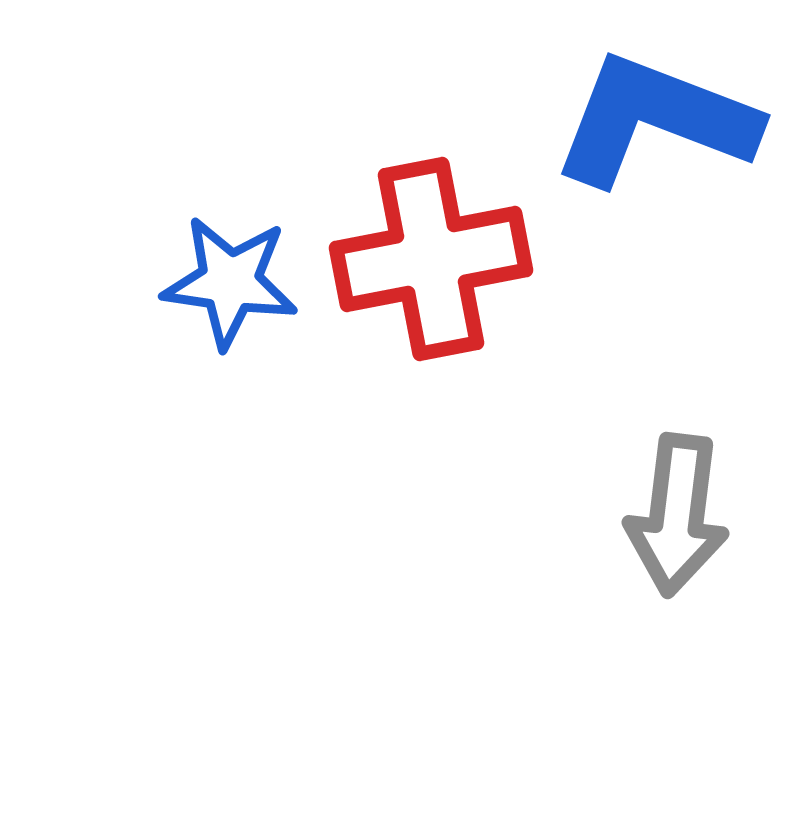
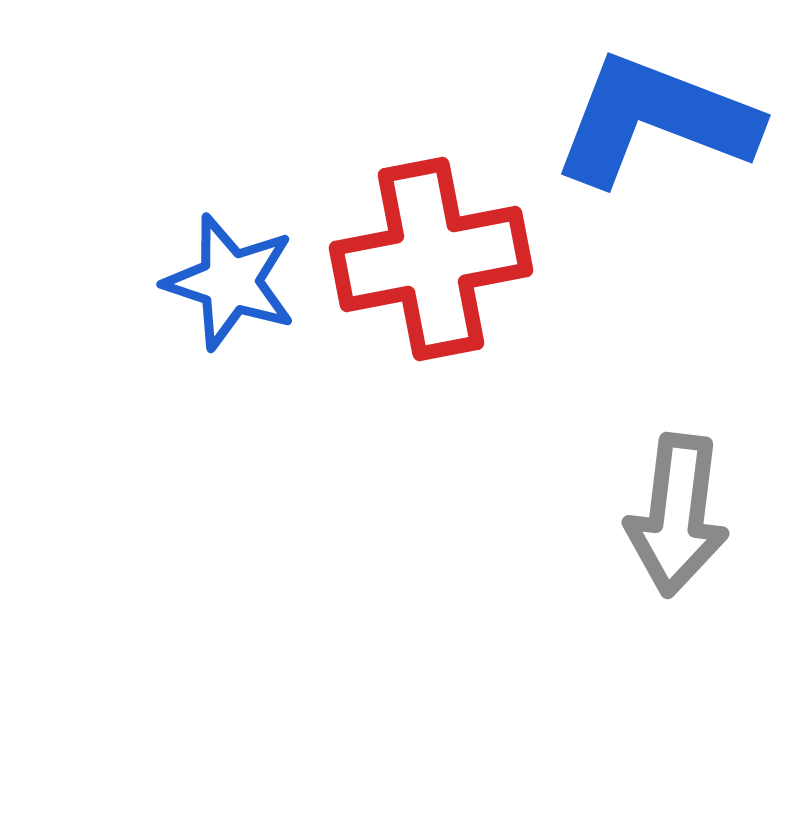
blue star: rotated 10 degrees clockwise
